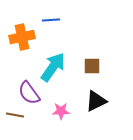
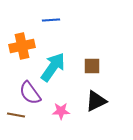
orange cross: moved 9 px down
purple semicircle: moved 1 px right
brown line: moved 1 px right
